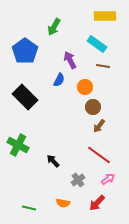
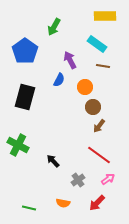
black rectangle: rotated 60 degrees clockwise
